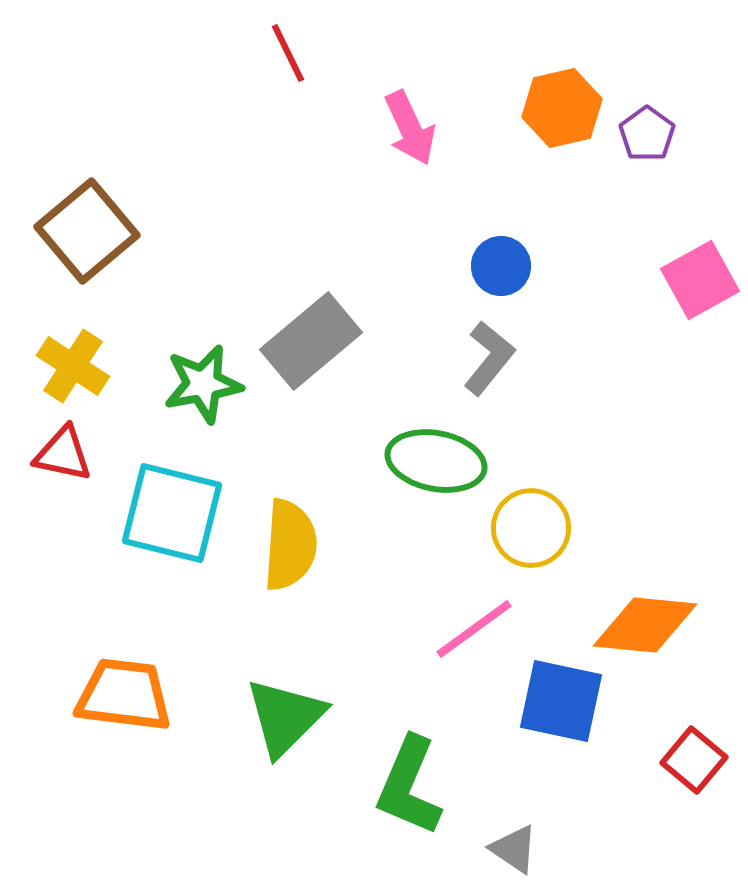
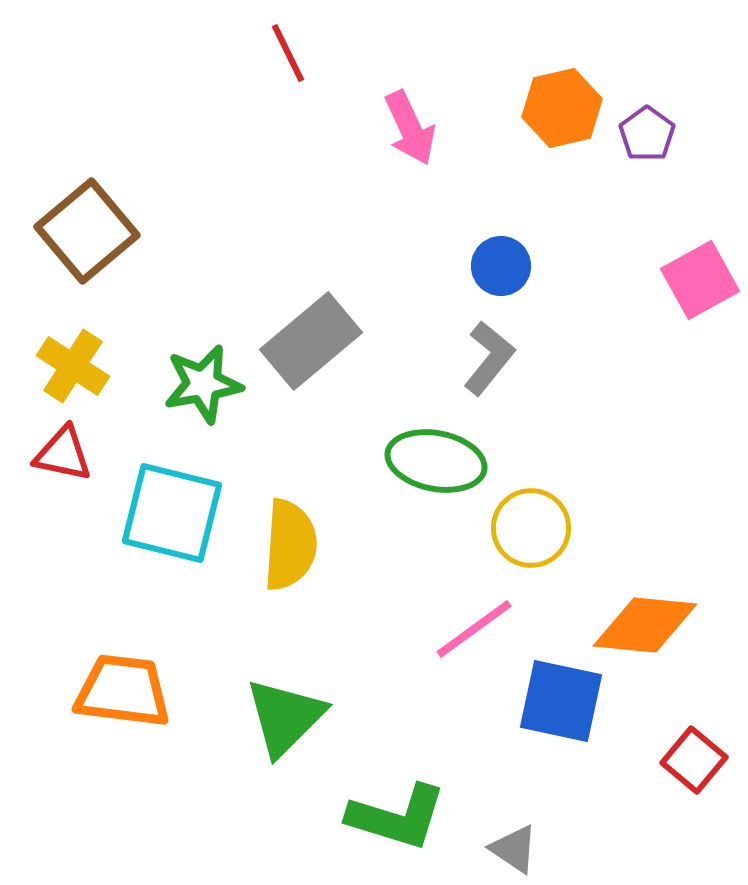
orange trapezoid: moved 1 px left, 4 px up
green L-shape: moved 12 px left, 31 px down; rotated 96 degrees counterclockwise
